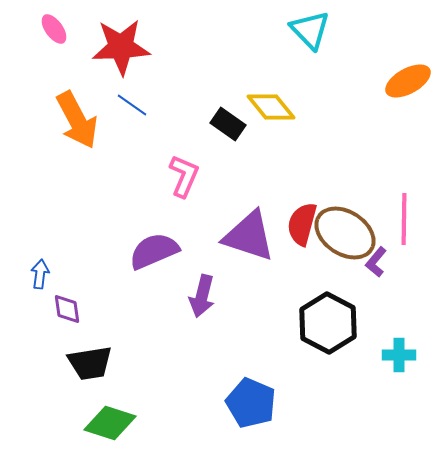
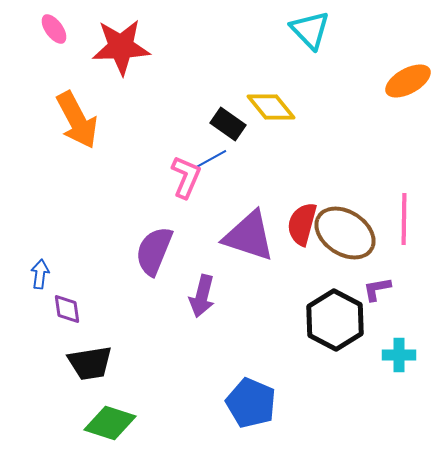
blue line: moved 79 px right, 54 px down; rotated 64 degrees counterclockwise
pink L-shape: moved 2 px right, 1 px down
purple semicircle: rotated 45 degrees counterclockwise
purple L-shape: moved 1 px right, 27 px down; rotated 40 degrees clockwise
black hexagon: moved 7 px right, 3 px up
